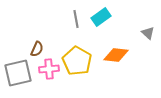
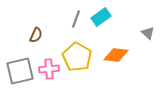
gray line: rotated 30 degrees clockwise
brown semicircle: moved 1 px left, 14 px up
yellow pentagon: moved 4 px up
gray square: moved 2 px right, 2 px up
